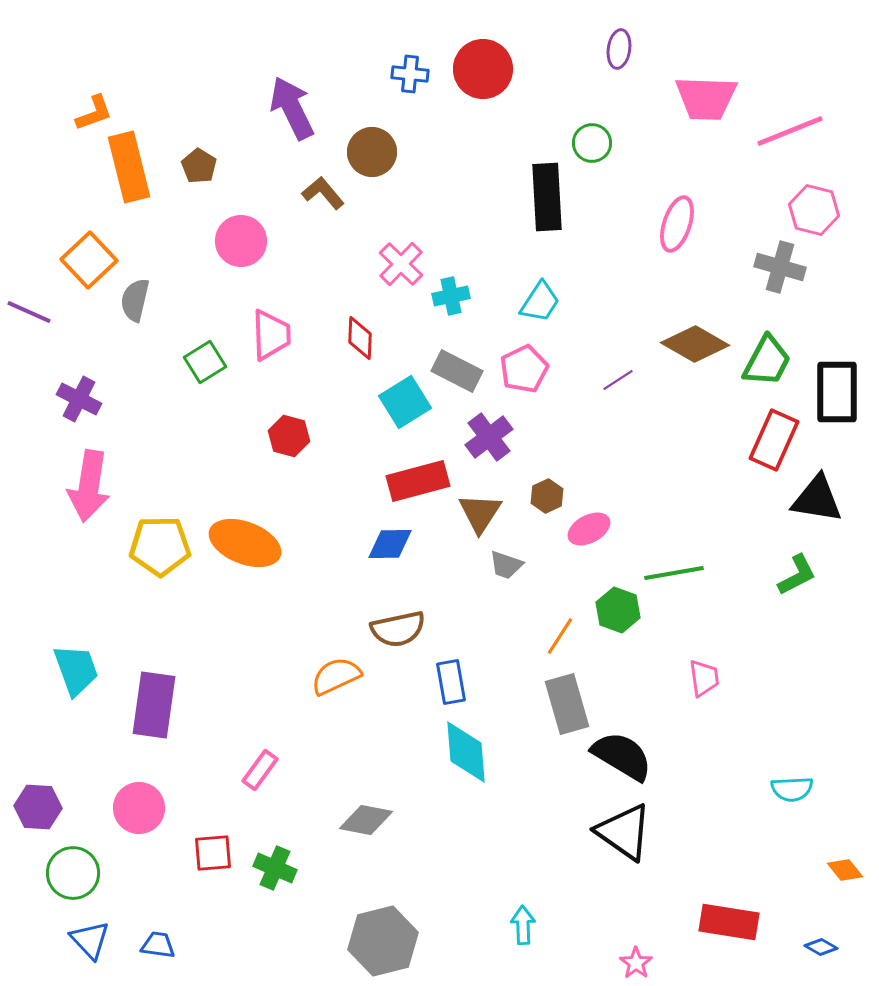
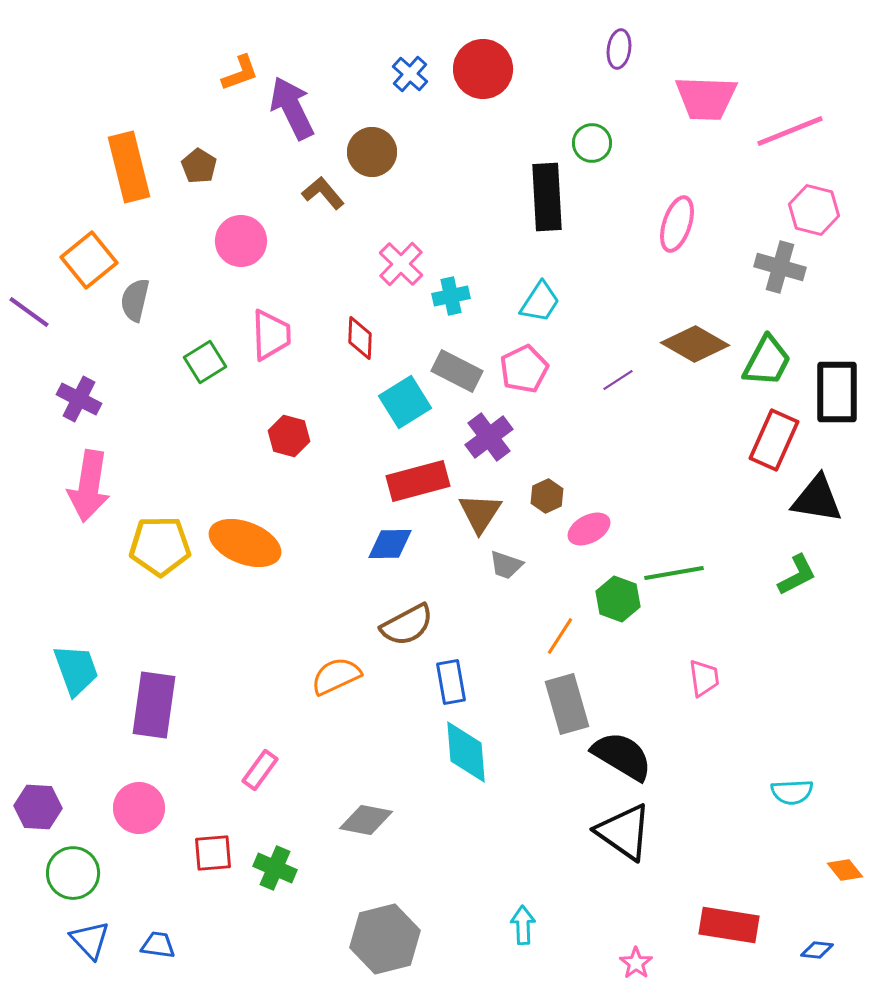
blue cross at (410, 74): rotated 36 degrees clockwise
orange L-shape at (94, 113): moved 146 px right, 40 px up
orange square at (89, 260): rotated 4 degrees clockwise
purple line at (29, 312): rotated 12 degrees clockwise
green hexagon at (618, 610): moved 11 px up
brown semicircle at (398, 629): moved 9 px right, 4 px up; rotated 16 degrees counterclockwise
cyan semicircle at (792, 789): moved 3 px down
red rectangle at (729, 922): moved 3 px down
gray hexagon at (383, 941): moved 2 px right, 2 px up
blue diamond at (821, 947): moved 4 px left, 3 px down; rotated 24 degrees counterclockwise
